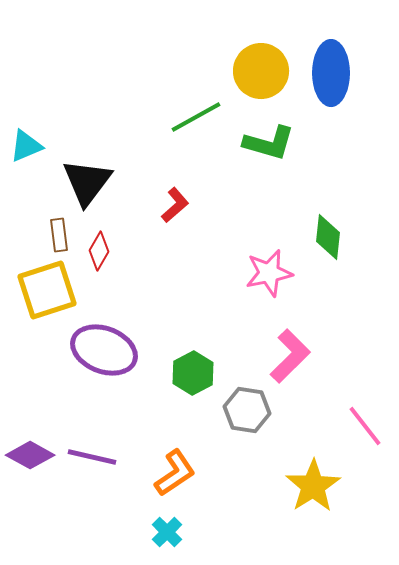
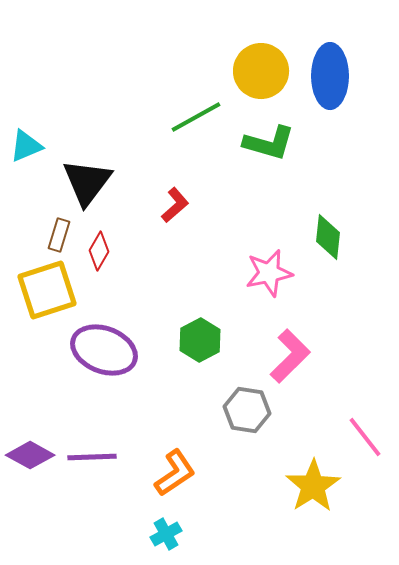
blue ellipse: moved 1 px left, 3 px down
brown rectangle: rotated 24 degrees clockwise
green hexagon: moved 7 px right, 33 px up
pink line: moved 11 px down
purple line: rotated 15 degrees counterclockwise
cyan cross: moved 1 px left, 2 px down; rotated 16 degrees clockwise
